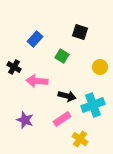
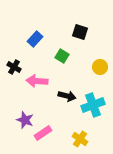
pink rectangle: moved 19 px left, 14 px down
